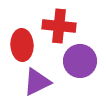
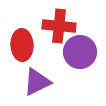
purple circle: moved 9 px up
